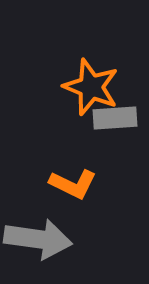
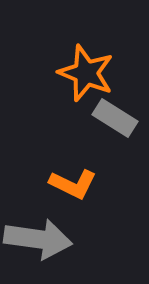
orange star: moved 5 px left, 14 px up
gray rectangle: rotated 36 degrees clockwise
